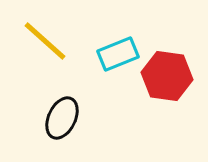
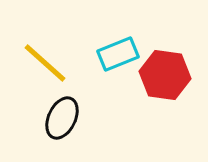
yellow line: moved 22 px down
red hexagon: moved 2 px left, 1 px up
